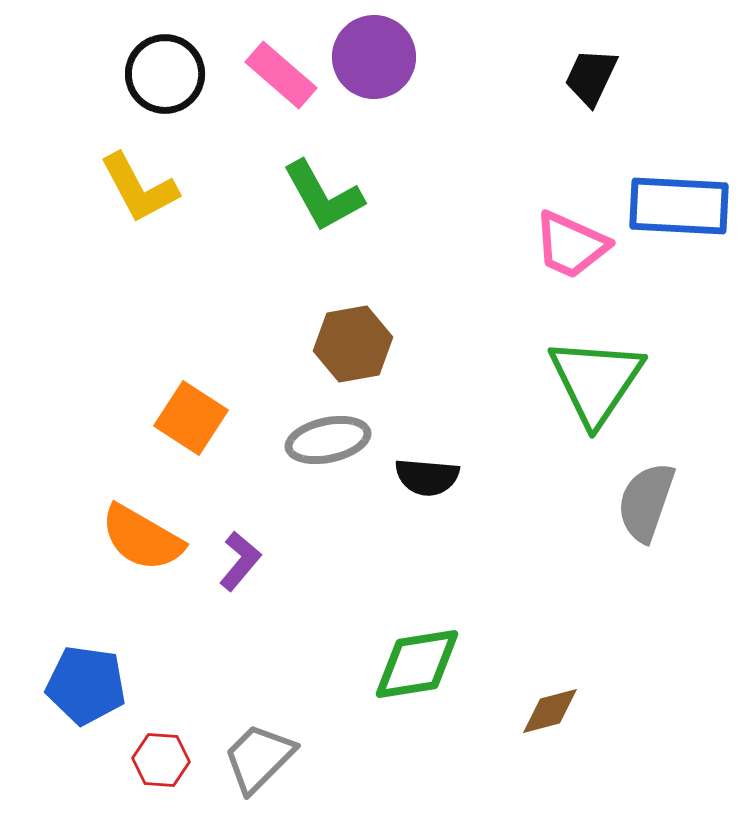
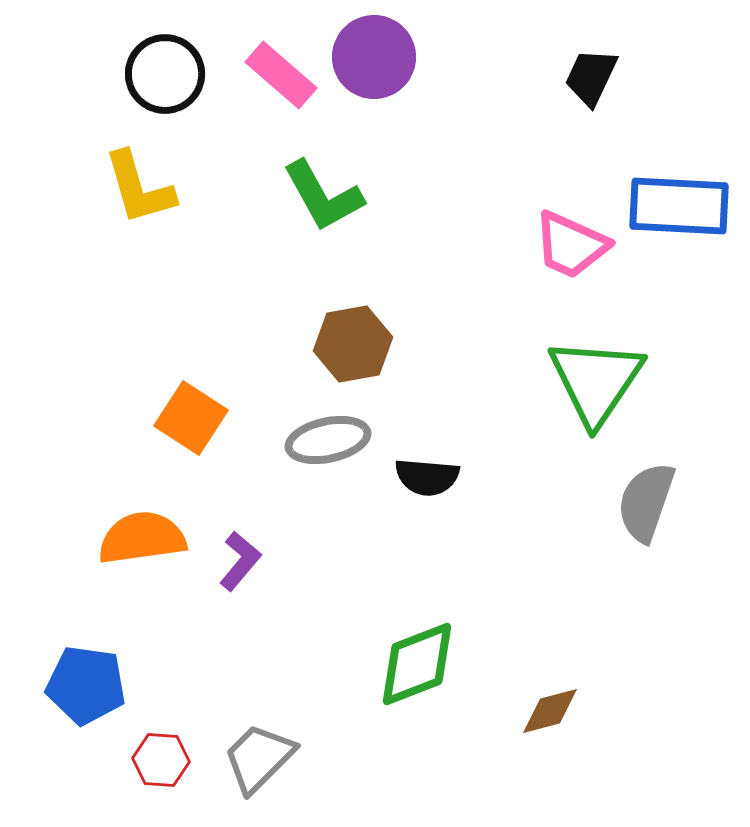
yellow L-shape: rotated 12 degrees clockwise
orange semicircle: rotated 142 degrees clockwise
green diamond: rotated 12 degrees counterclockwise
